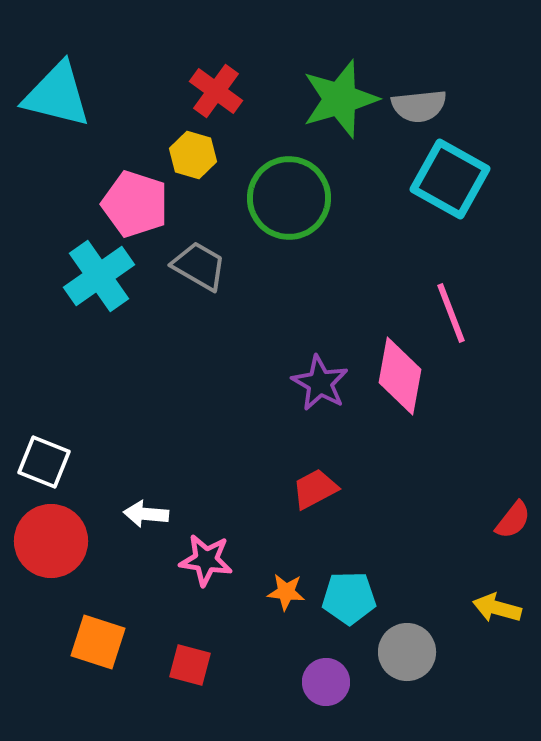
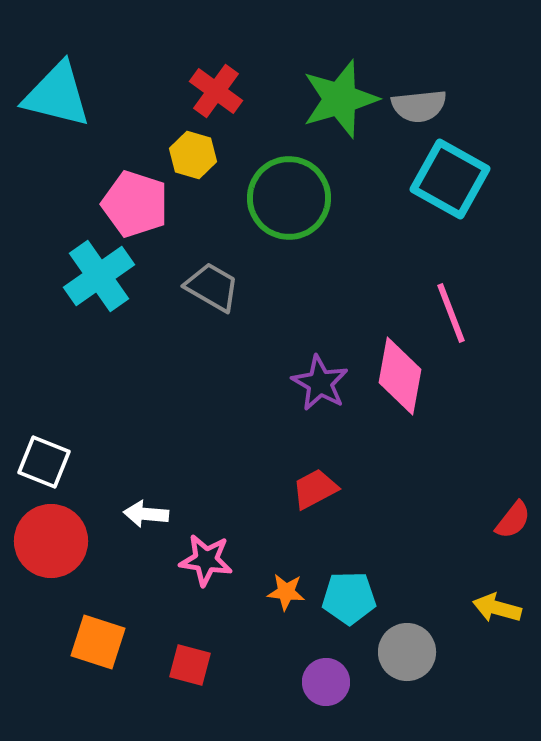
gray trapezoid: moved 13 px right, 21 px down
